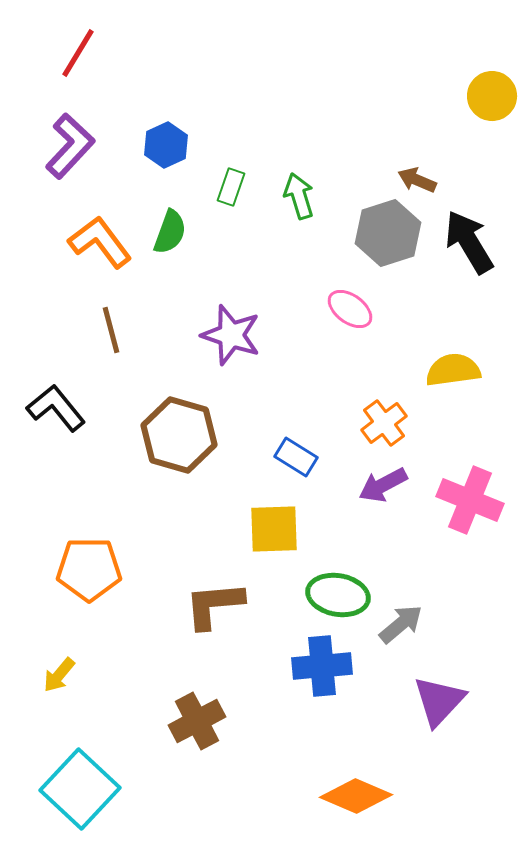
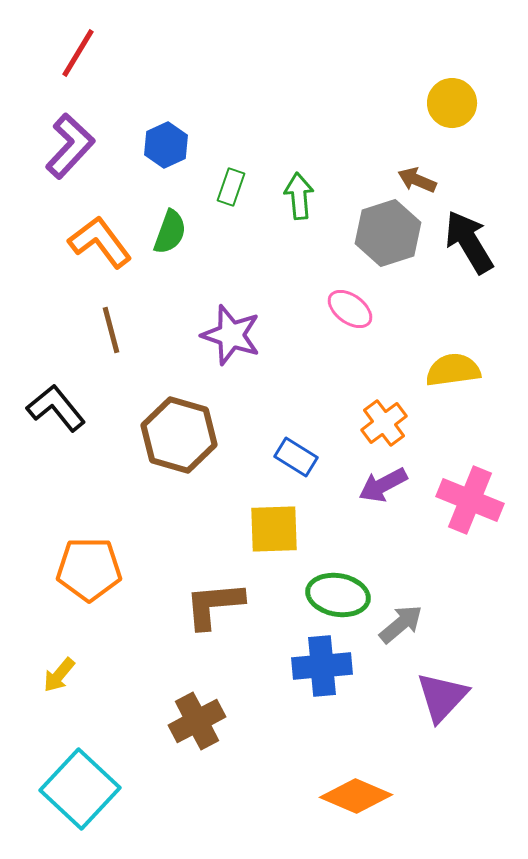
yellow circle: moved 40 px left, 7 px down
green arrow: rotated 12 degrees clockwise
purple triangle: moved 3 px right, 4 px up
